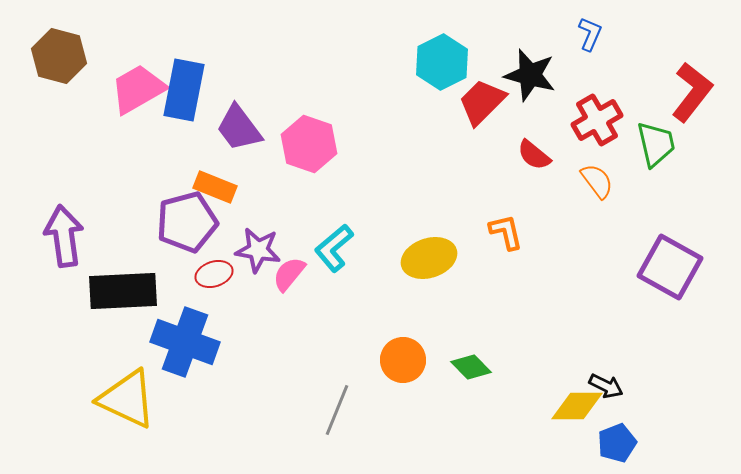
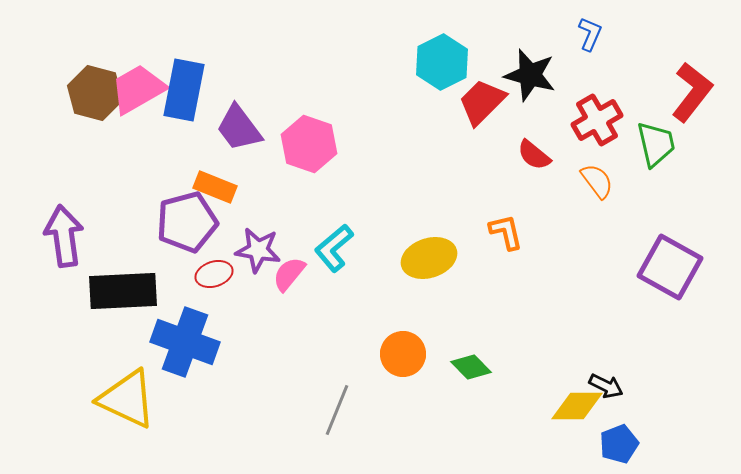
brown hexagon: moved 36 px right, 37 px down
orange circle: moved 6 px up
blue pentagon: moved 2 px right, 1 px down
